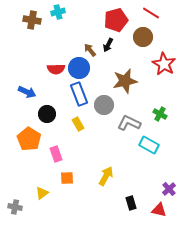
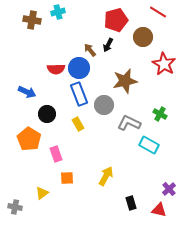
red line: moved 7 px right, 1 px up
